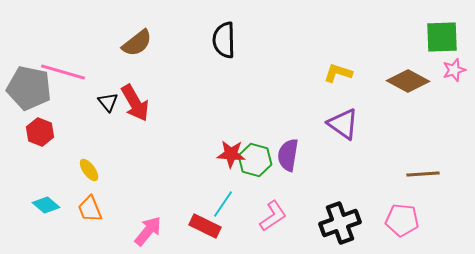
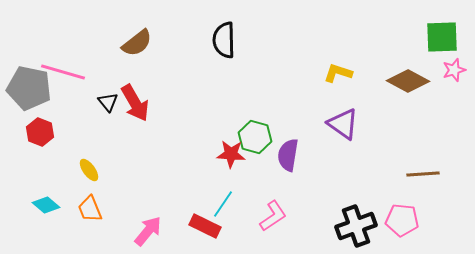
green hexagon: moved 23 px up
black cross: moved 16 px right, 3 px down
